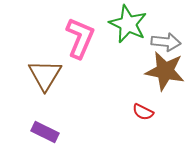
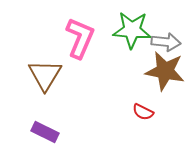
green star: moved 4 px right, 6 px down; rotated 21 degrees counterclockwise
